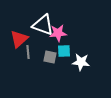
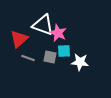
pink star: rotated 30 degrees clockwise
gray line: moved 6 px down; rotated 64 degrees counterclockwise
white star: moved 1 px left
